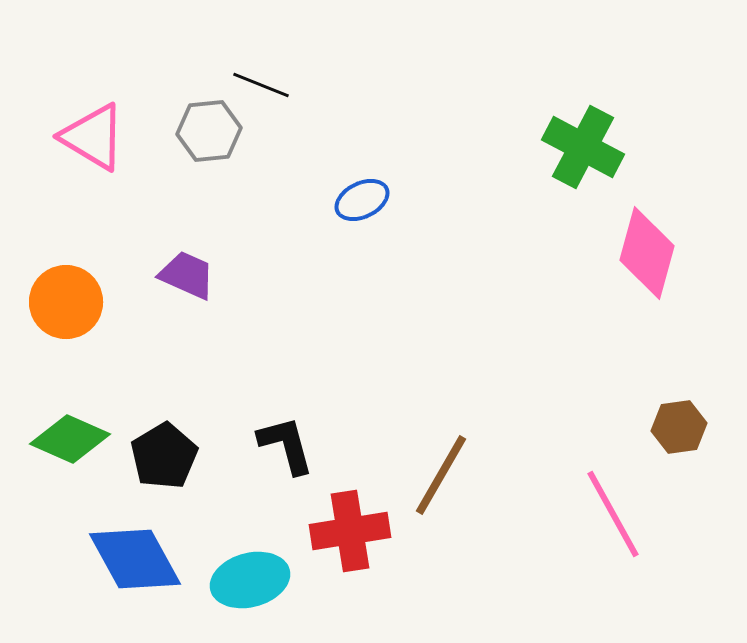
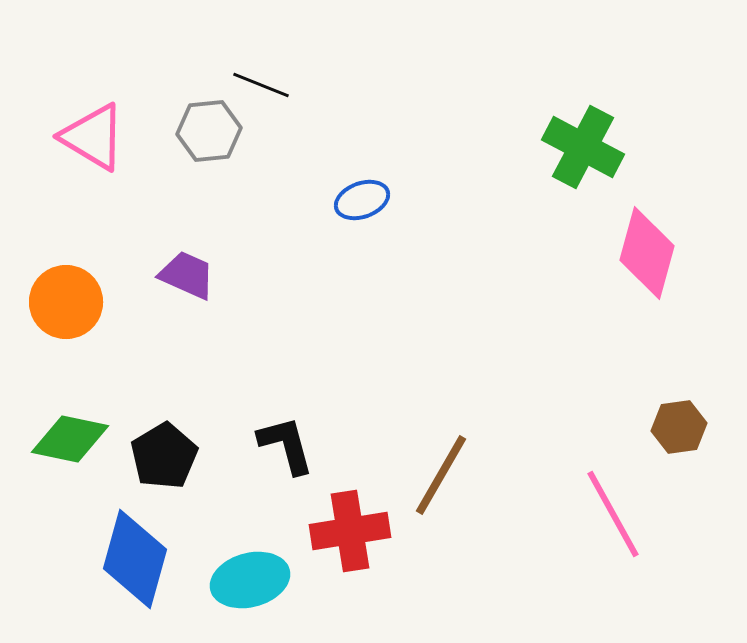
blue ellipse: rotated 6 degrees clockwise
green diamond: rotated 12 degrees counterclockwise
blue diamond: rotated 44 degrees clockwise
